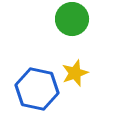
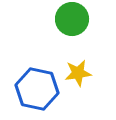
yellow star: moved 3 px right; rotated 12 degrees clockwise
